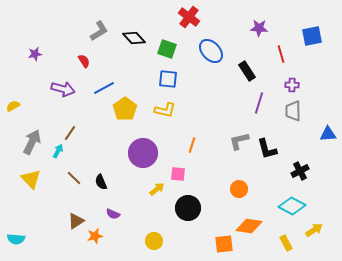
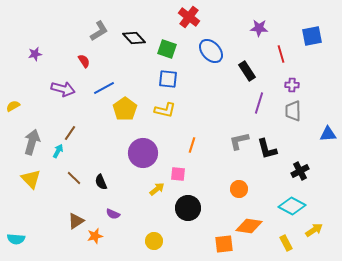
gray arrow at (32, 142): rotated 10 degrees counterclockwise
